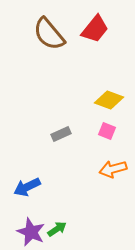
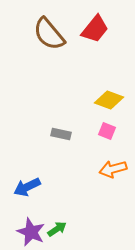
gray rectangle: rotated 36 degrees clockwise
